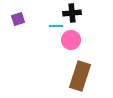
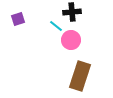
black cross: moved 1 px up
cyan line: rotated 40 degrees clockwise
